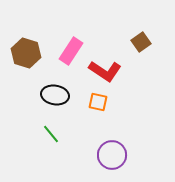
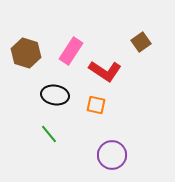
orange square: moved 2 px left, 3 px down
green line: moved 2 px left
